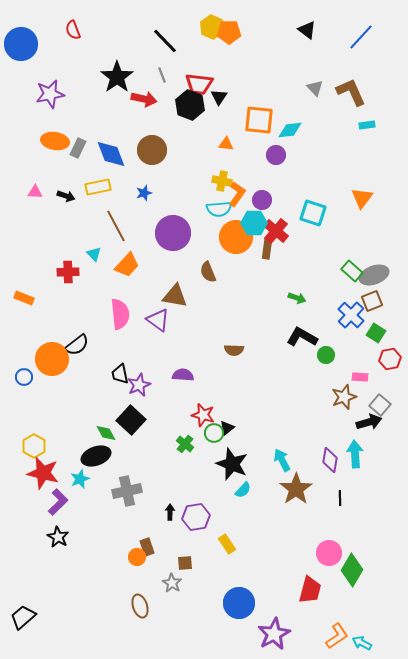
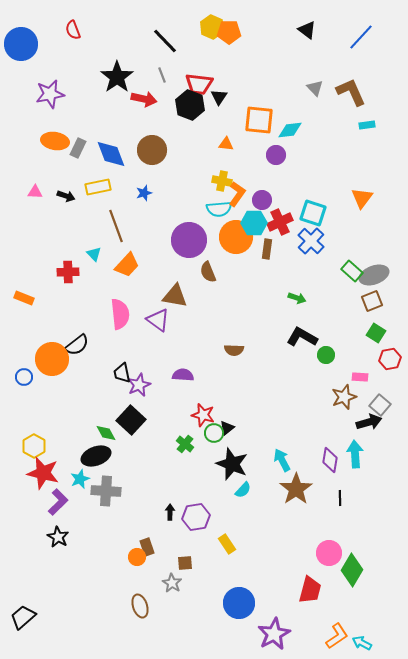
brown line at (116, 226): rotated 8 degrees clockwise
red cross at (276, 231): moved 4 px right, 9 px up; rotated 25 degrees clockwise
purple circle at (173, 233): moved 16 px right, 7 px down
blue cross at (351, 315): moved 40 px left, 74 px up
black trapezoid at (120, 374): moved 2 px right, 1 px up
gray cross at (127, 491): moved 21 px left; rotated 16 degrees clockwise
